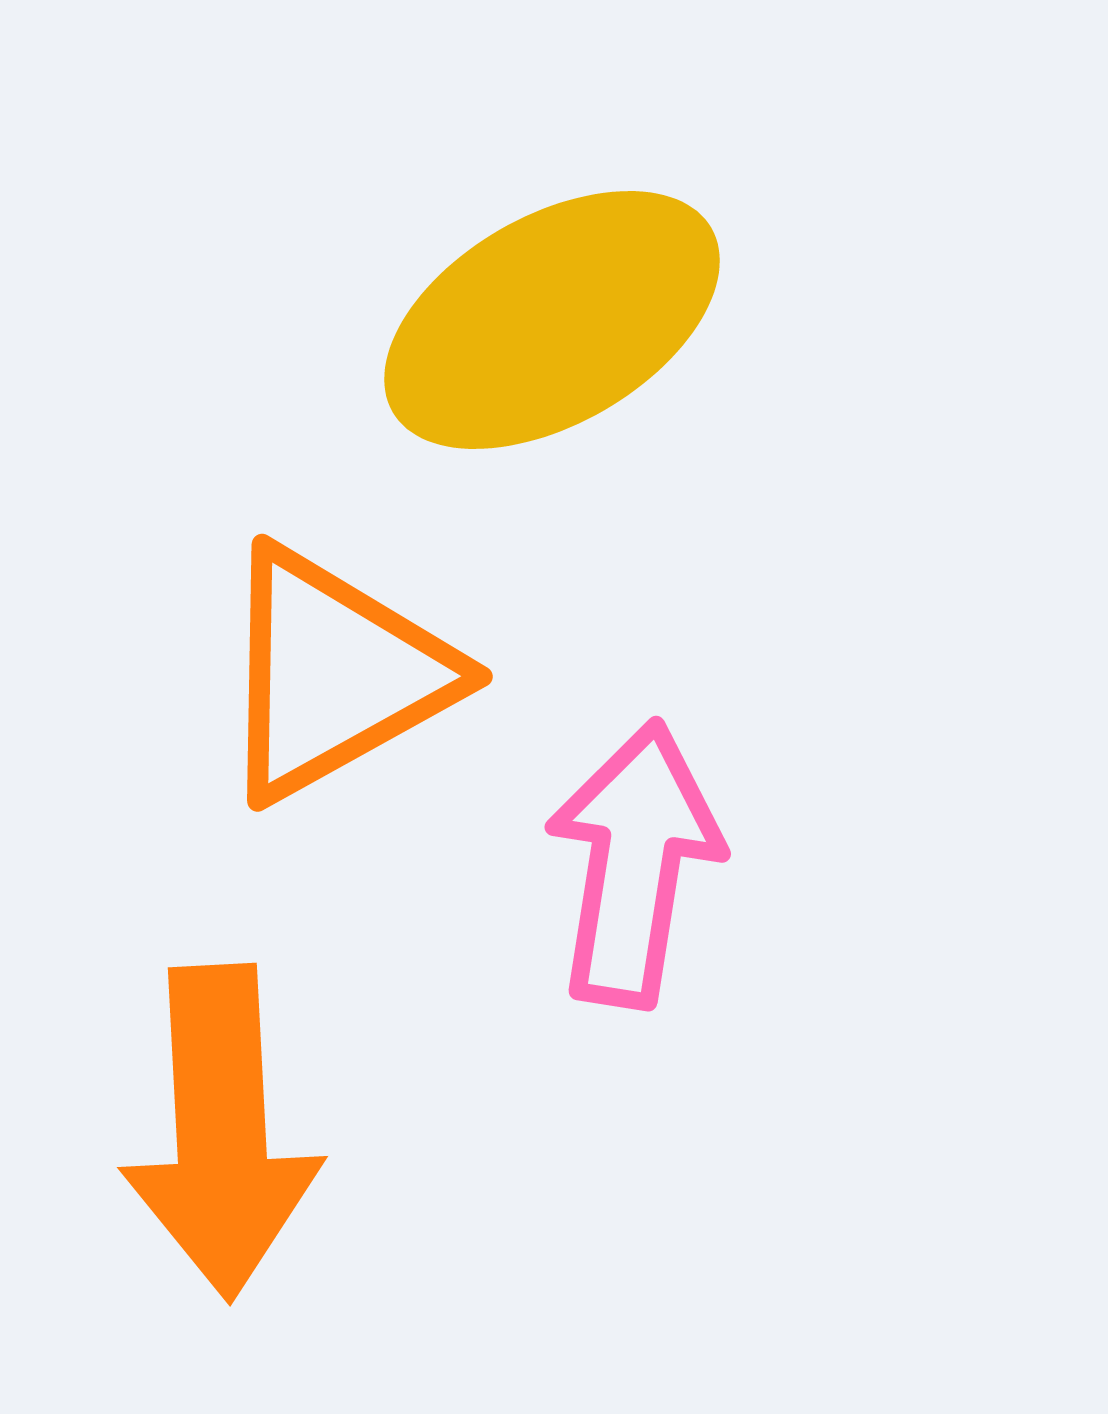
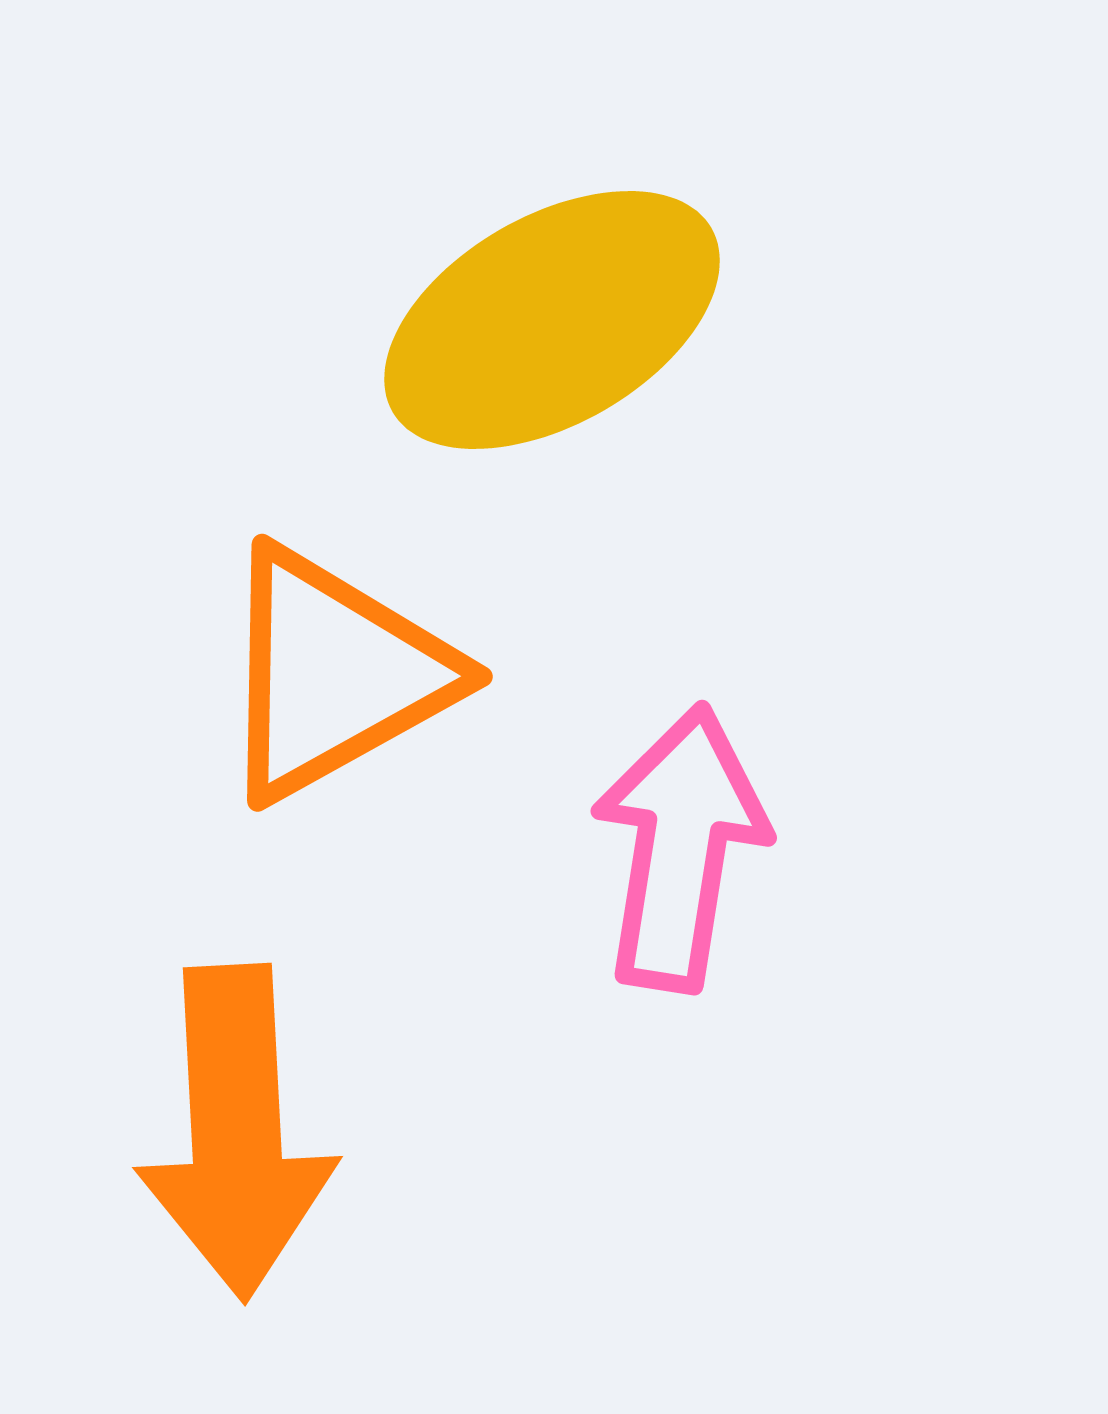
pink arrow: moved 46 px right, 16 px up
orange arrow: moved 15 px right
